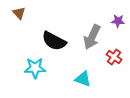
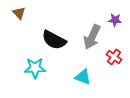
purple star: moved 3 px left, 1 px up
black semicircle: moved 1 px up
cyan triangle: moved 2 px up
